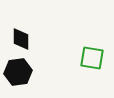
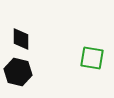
black hexagon: rotated 20 degrees clockwise
